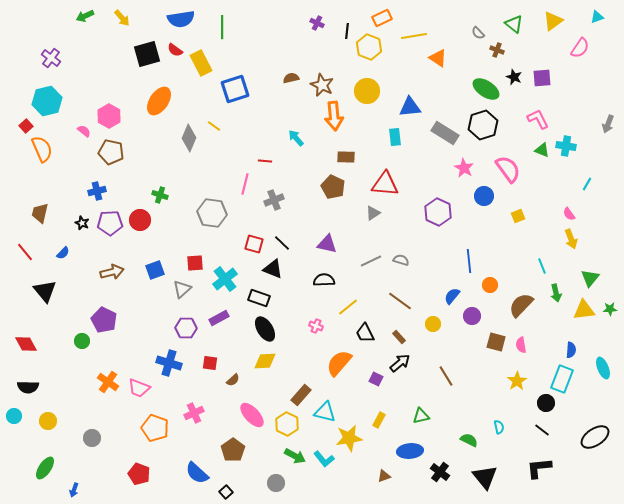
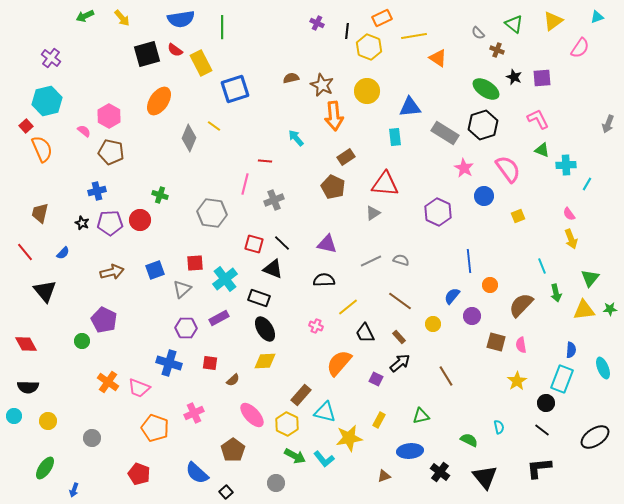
cyan cross at (566, 146): moved 19 px down; rotated 12 degrees counterclockwise
brown rectangle at (346, 157): rotated 36 degrees counterclockwise
